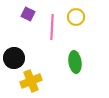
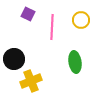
yellow circle: moved 5 px right, 3 px down
black circle: moved 1 px down
